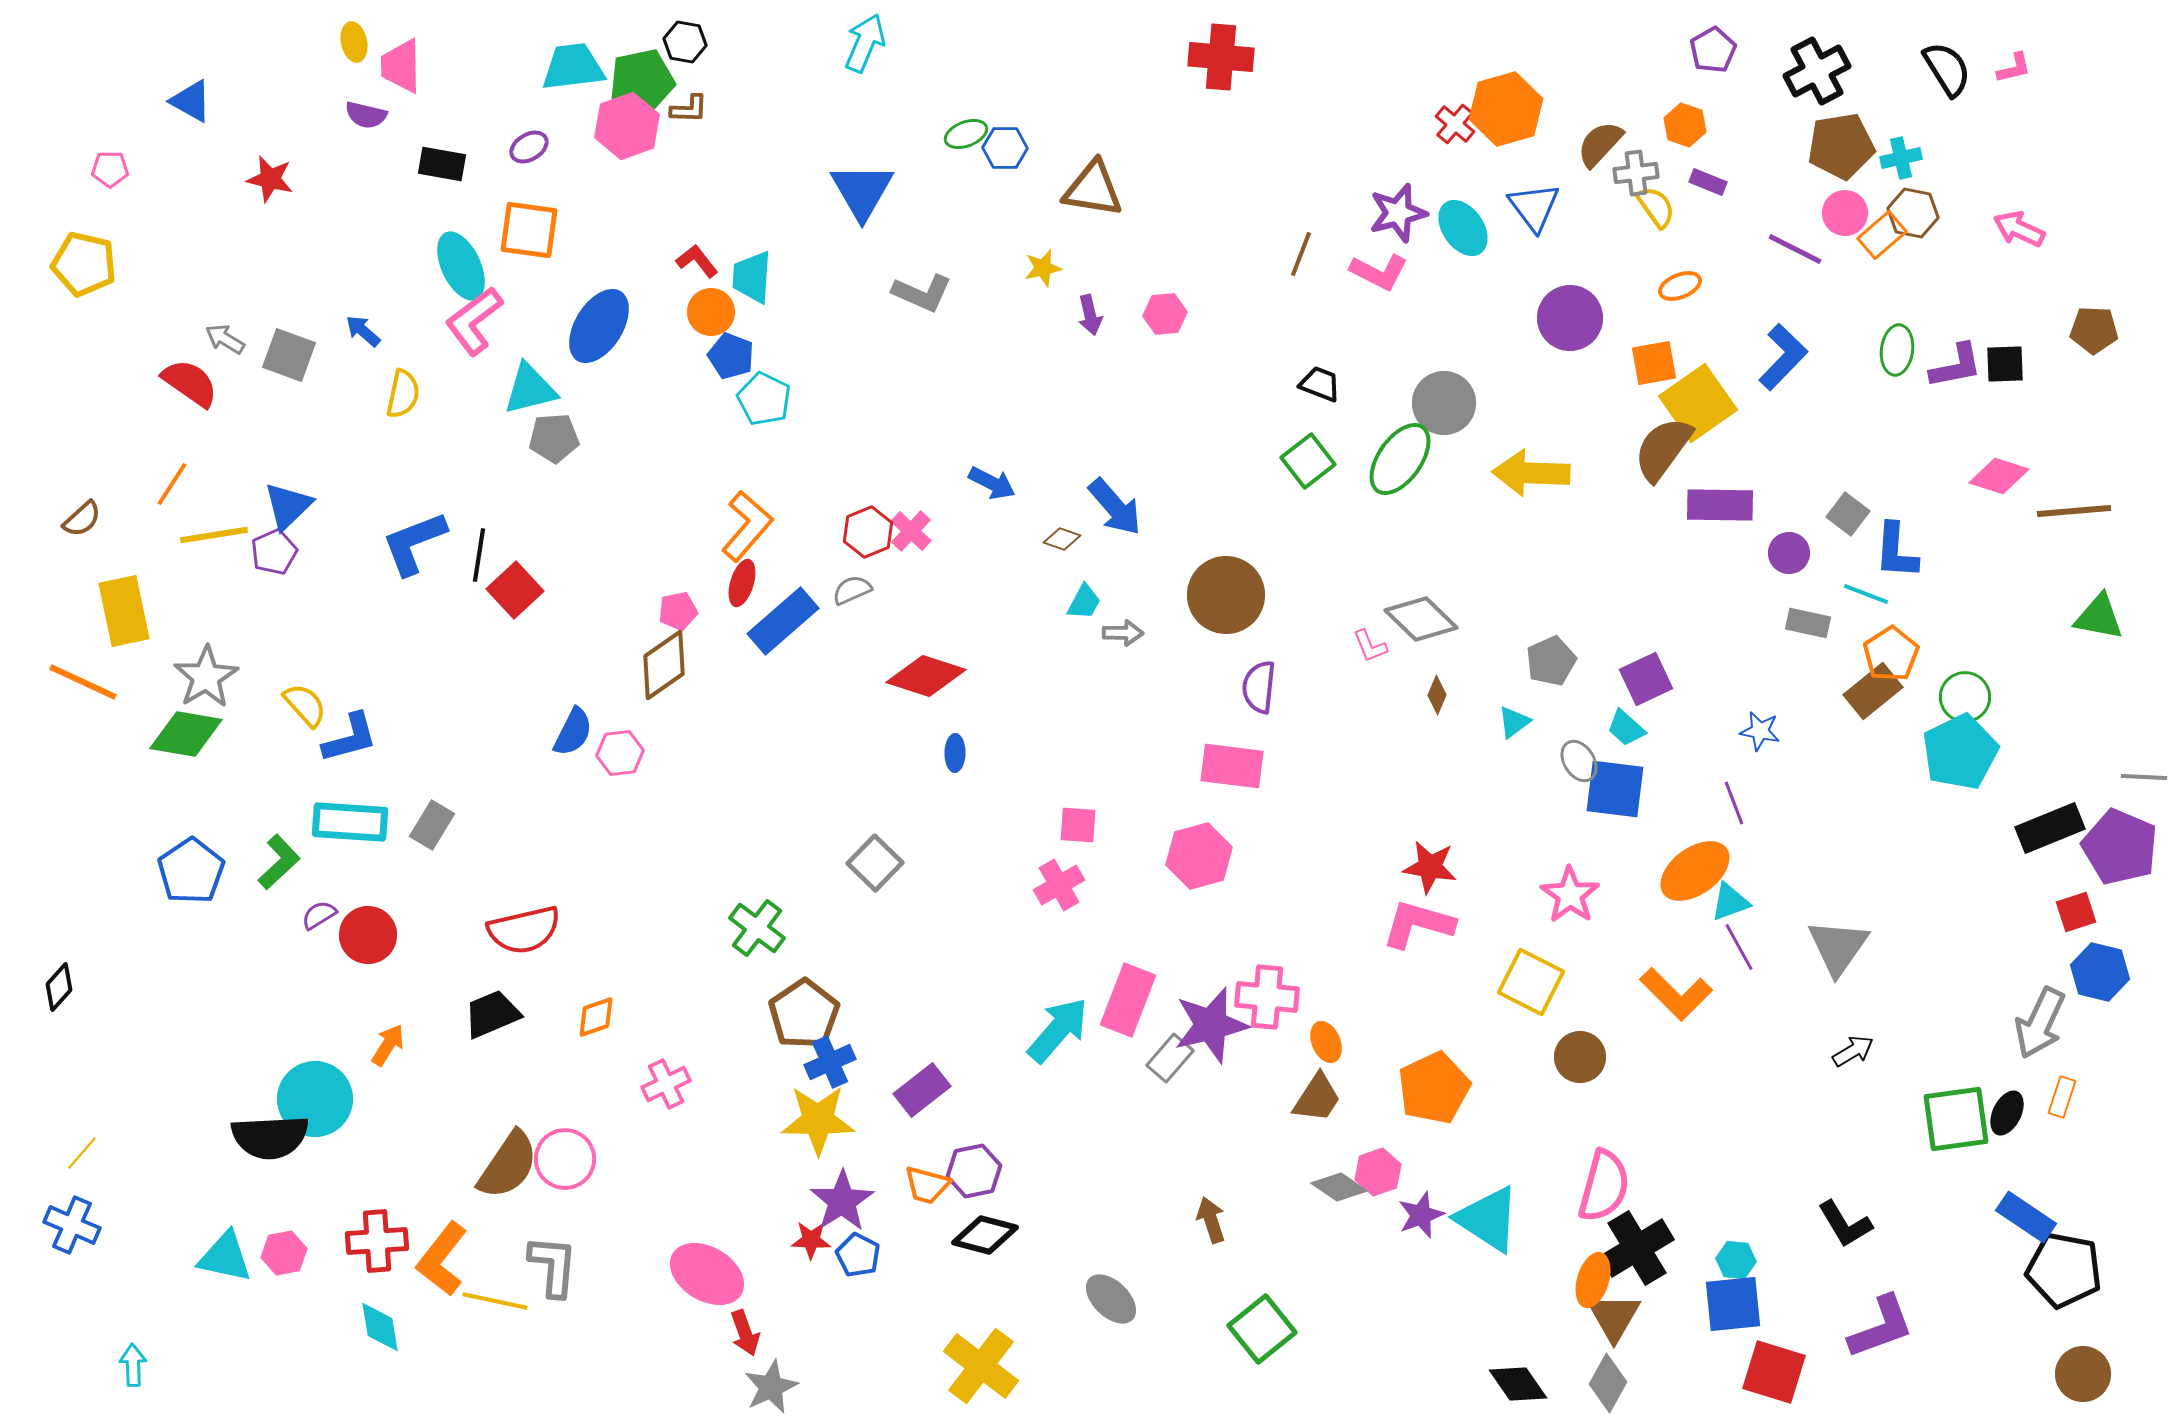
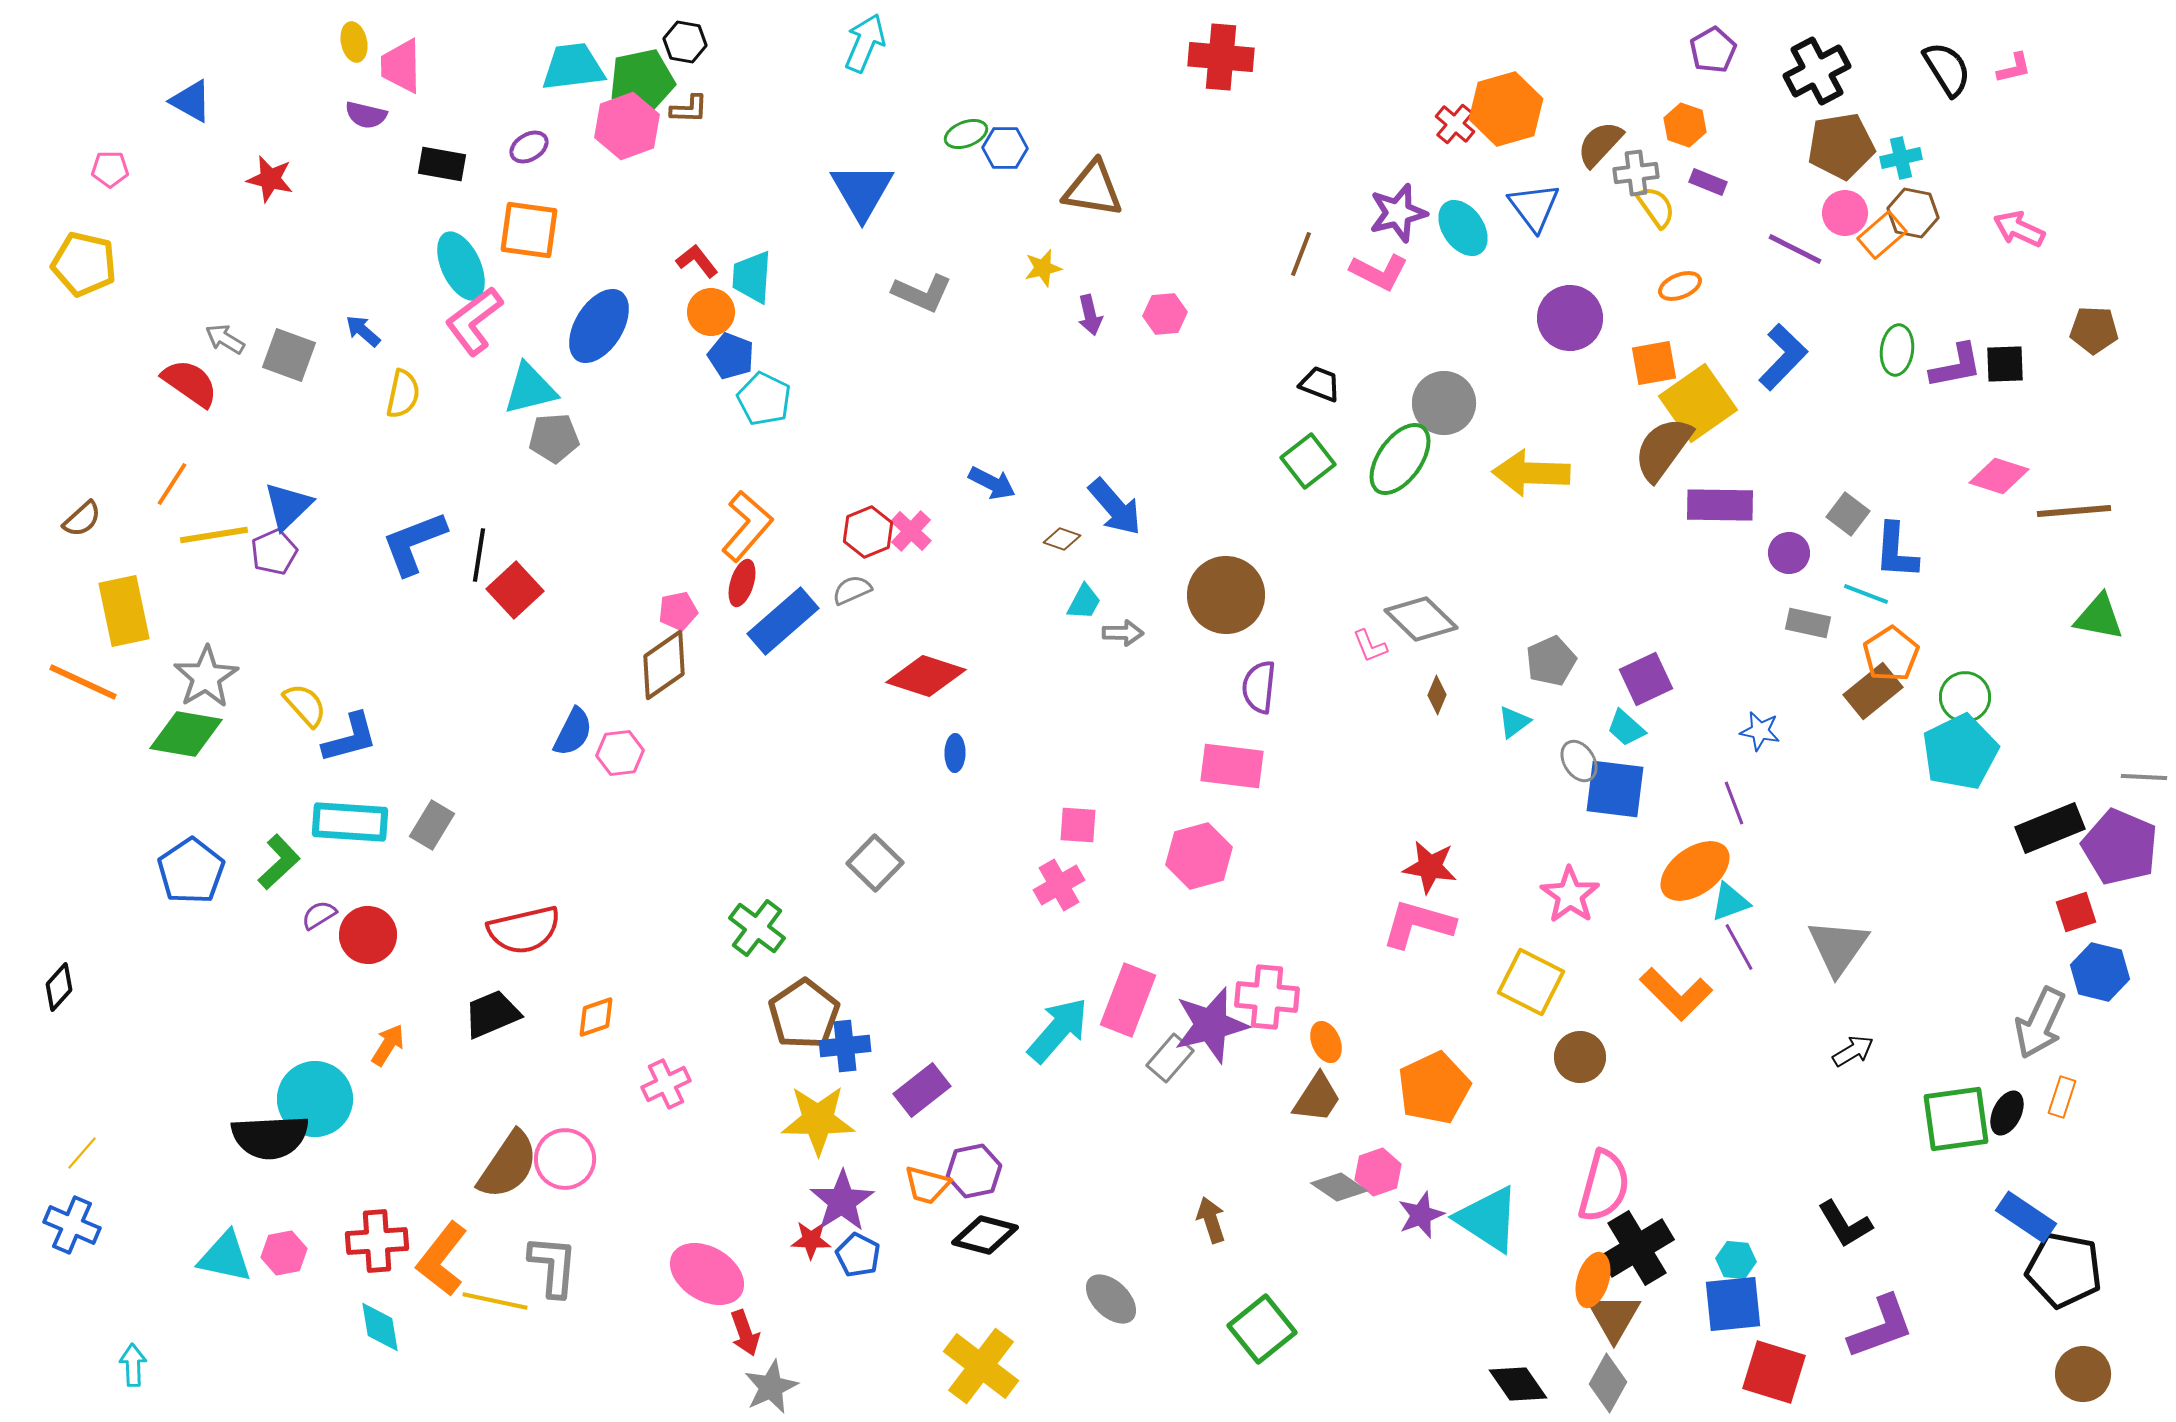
blue cross at (830, 1062): moved 15 px right, 16 px up; rotated 18 degrees clockwise
